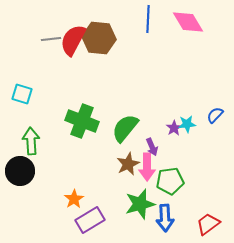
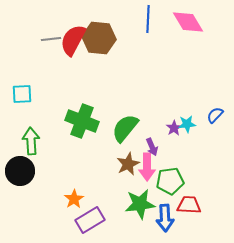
cyan square: rotated 20 degrees counterclockwise
green star: rotated 8 degrees clockwise
red trapezoid: moved 19 px left, 19 px up; rotated 40 degrees clockwise
